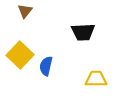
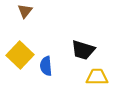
black trapezoid: moved 18 px down; rotated 20 degrees clockwise
blue semicircle: rotated 18 degrees counterclockwise
yellow trapezoid: moved 1 px right, 2 px up
